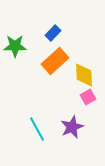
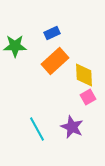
blue rectangle: moved 1 px left; rotated 21 degrees clockwise
purple star: rotated 25 degrees counterclockwise
